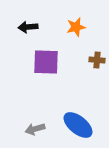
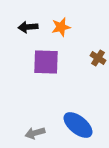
orange star: moved 15 px left
brown cross: moved 1 px right, 2 px up; rotated 28 degrees clockwise
gray arrow: moved 4 px down
